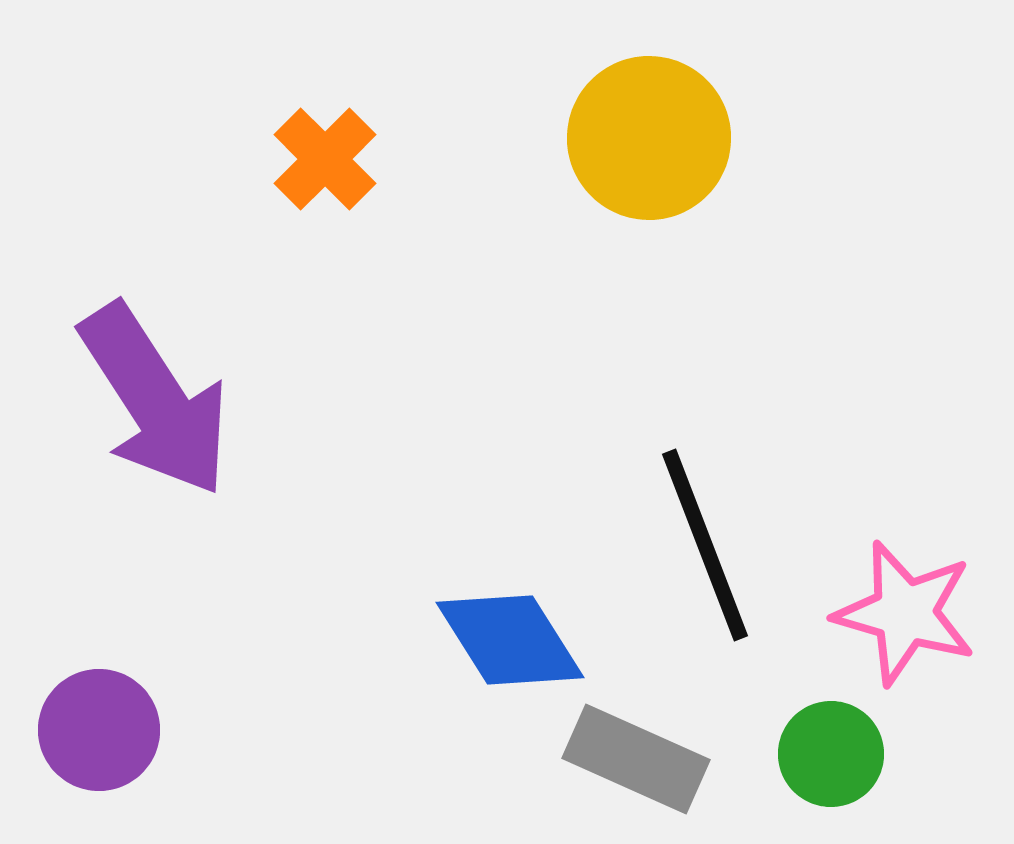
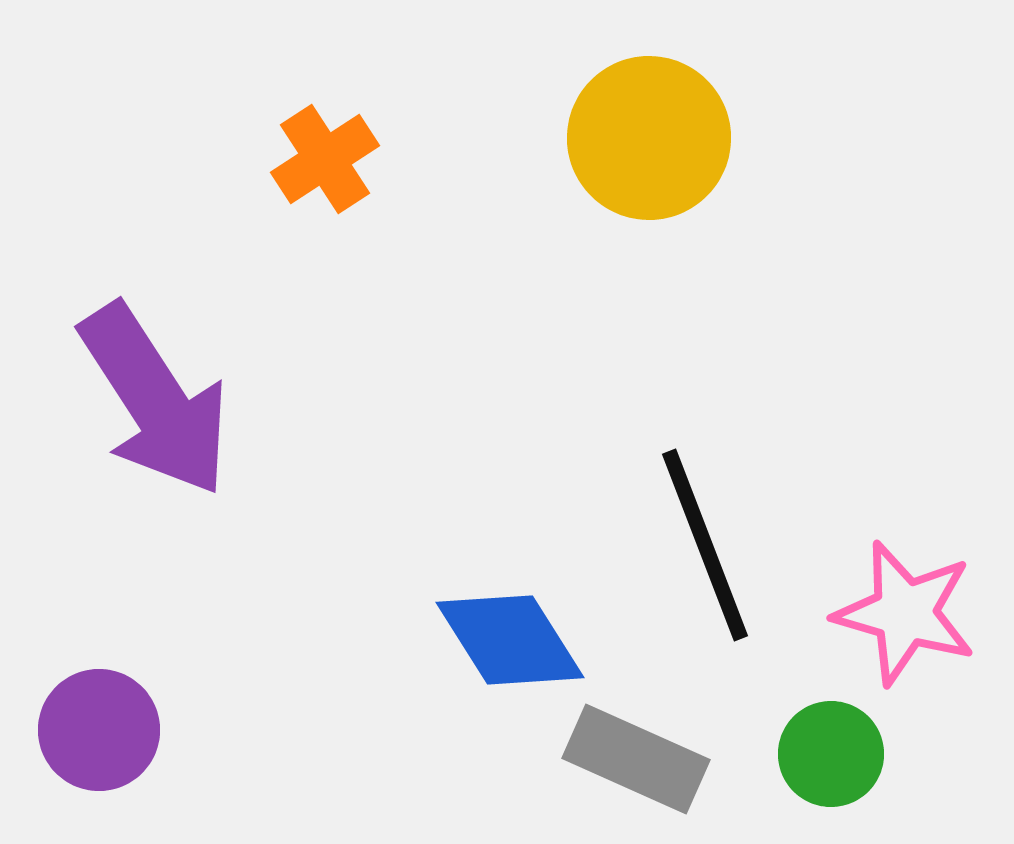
orange cross: rotated 12 degrees clockwise
